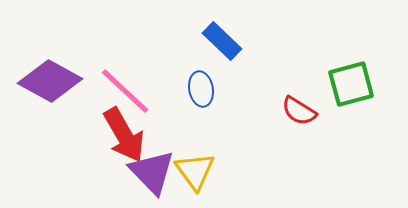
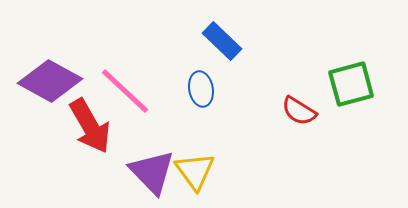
red arrow: moved 34 px left, 9 px up
